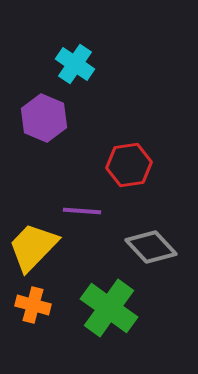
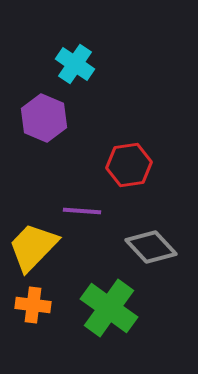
orange cross: rotated 8 degrees counterclockwise
